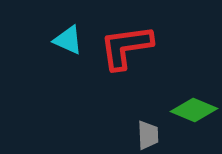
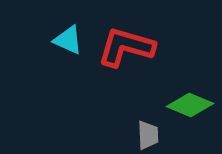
red L-shape: rotated 24 degrees clockwise
green diamond: moved 4 px left, 5 px up
